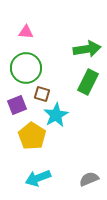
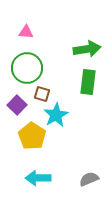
green circle: moved 1 px right
green rectangle: rotated 20 degrees counterclockwise
purple square: rotated 24 degrees counterclockwise
cyan arrow: rotated 20 degrees clockwise
